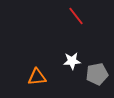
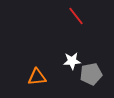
gray pentagon: moved 6 px left
